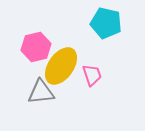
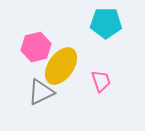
cyan pentagon: rotated 12 degrees counterclockwise
pink trapezoid: moved 9 px right, 6 px down
gray triangle: rotated 20 degrees counterclockwise
